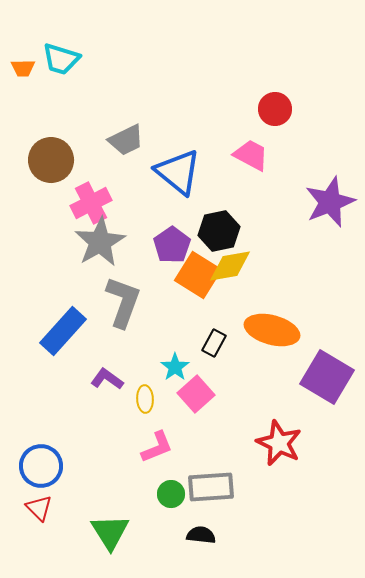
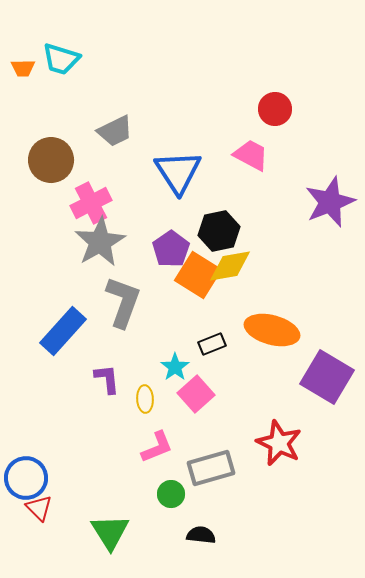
gray trapezoid: moved 11 px left, 9 px up
blue triangle: rotated 18 degrees clockwise
purple pentagon: moved 1 px left, 4 px down
black rectangle: moved 2 px left, 1 px down; rotated 40 degrees clockwise
purple L-shape: rotated 48 degrees clockwise
blue circle: moved 15 px left, 12 px down
gray rectangle: moved 19 px up; rotated 12 degrees counterclockwise
